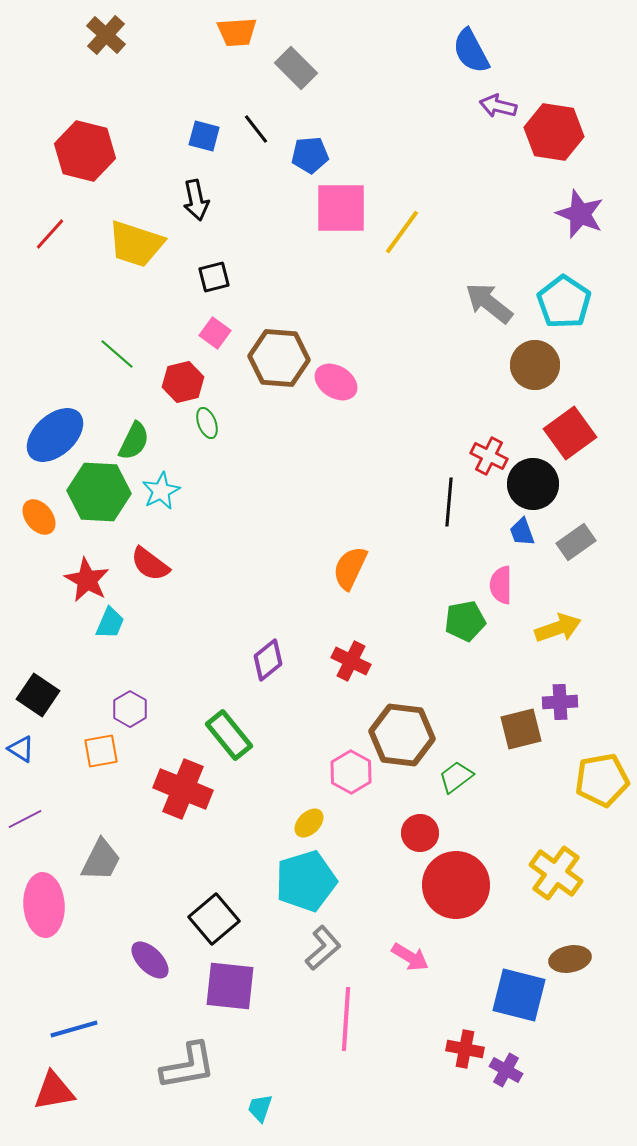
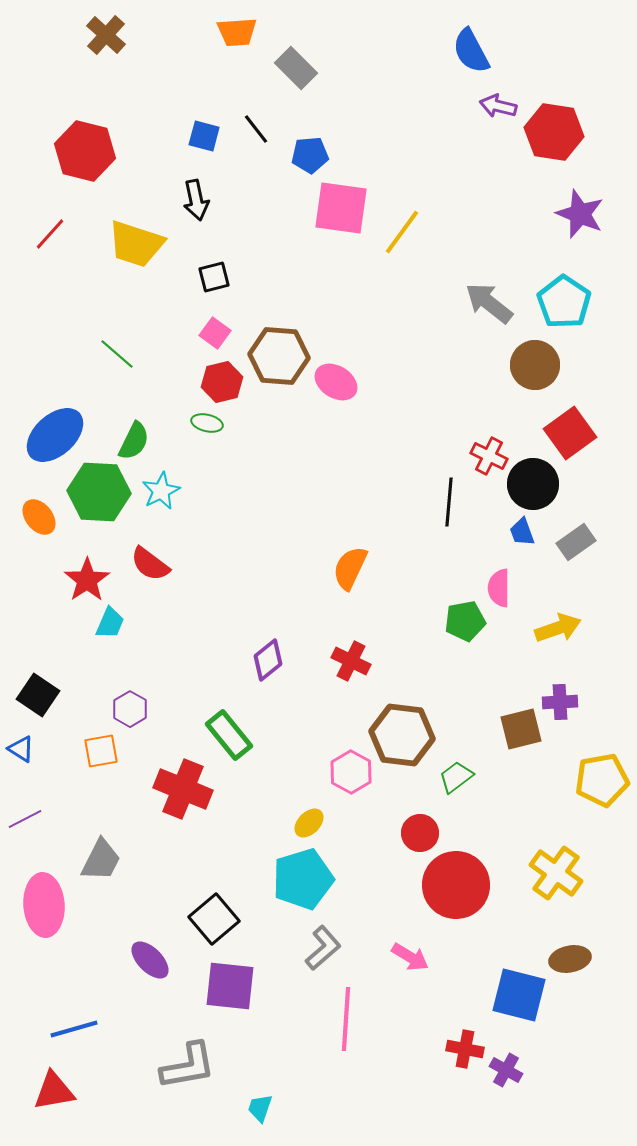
pink square at (341, 208): rotated 8 degrees clockwise
brown hexagon at (279, 358): moved 2 px up
red hexagon at (183, 382): moved 39 px right
green ellipse at (207, 423): rotated 56 degrees counterclockwise
red star at (87, 580): rotated 9 degrees clockwise
pink semicircle at (501, 585): moved 2 px left, 3 px down
cyan pentagon at (306, 881): moved 3 px left, 2 px up
